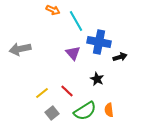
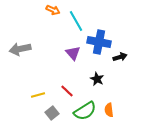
yellow line: moved 4 px left, 2 px down; rotated 24 degrees clockwise
